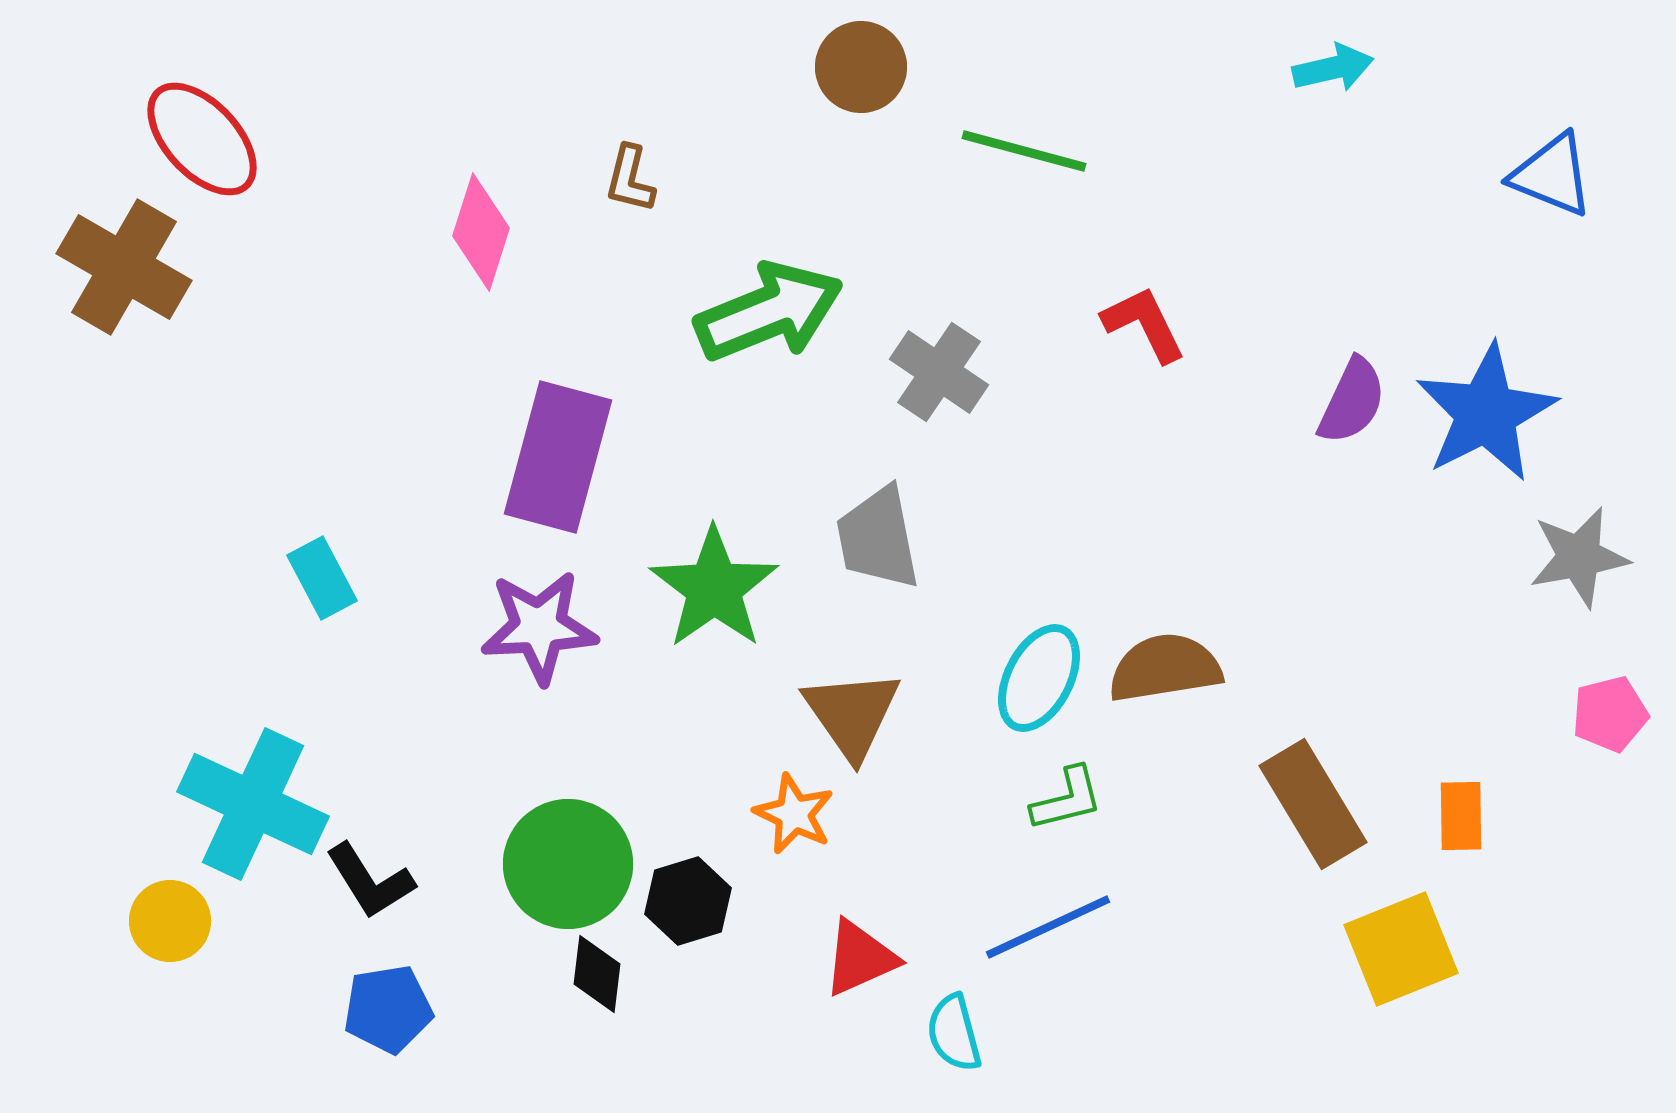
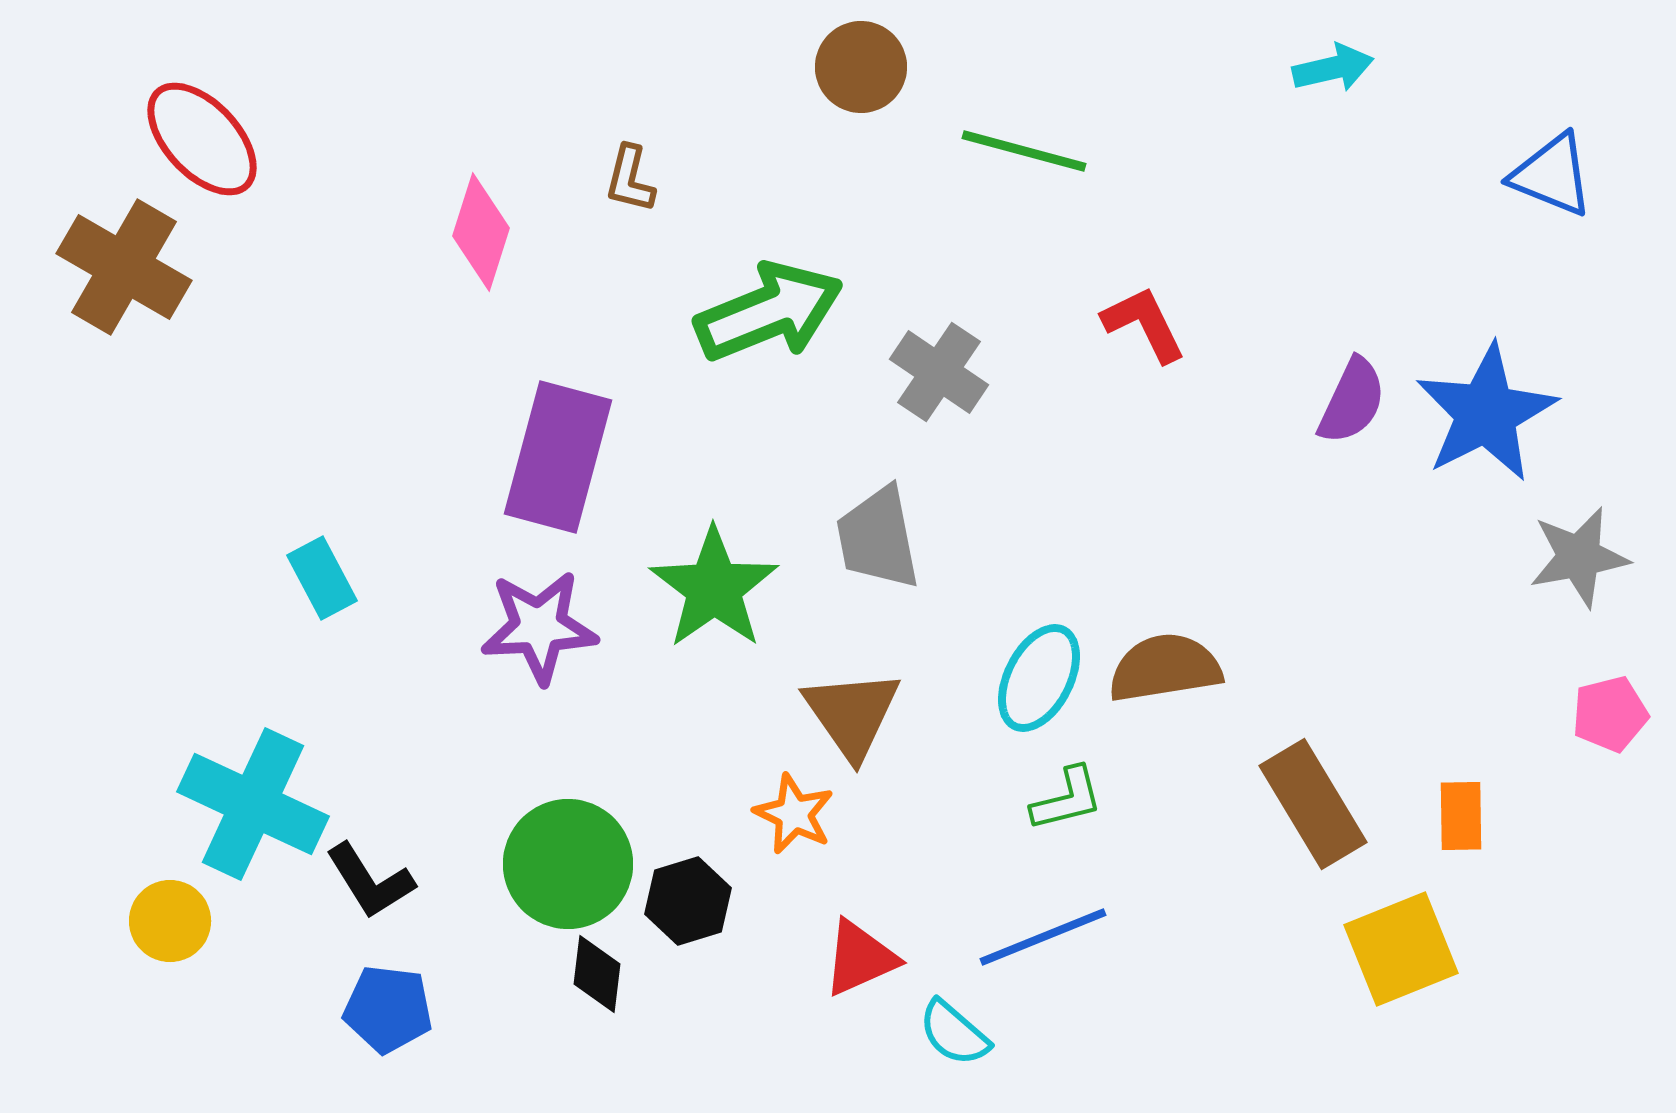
blue line: moved 5 px left, 10 px down; rotated 3 degrees clockwise
blue pentagon: rotated 16 degrees clockwise
cyan semicircle: rotated 34 degrees counterclockwise
